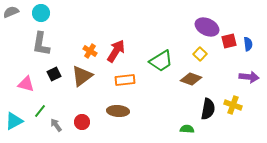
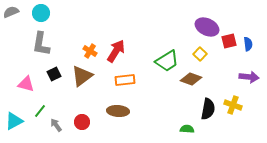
green trapezoid: moved 6 px right
